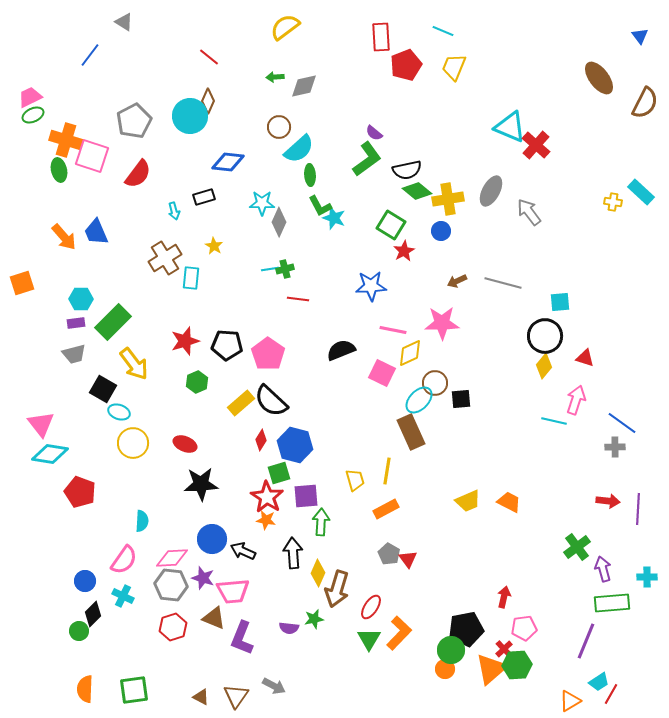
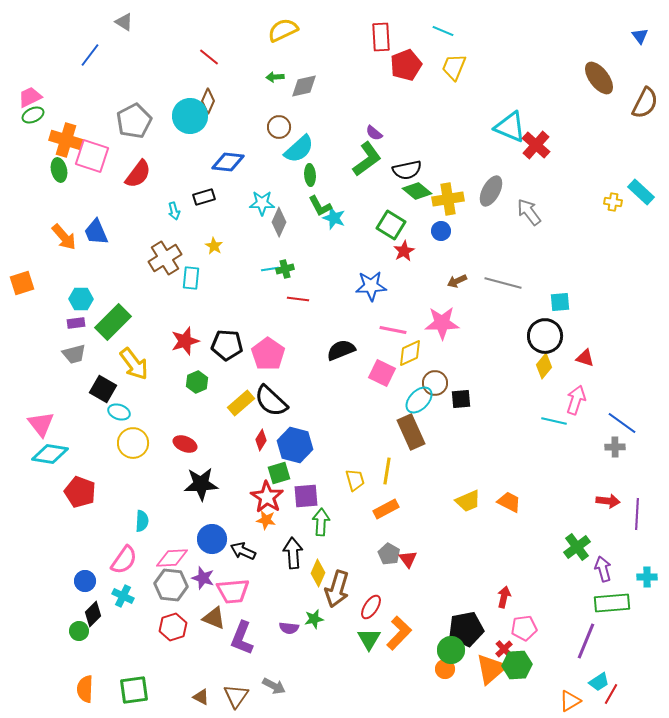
yellow semicircle at (285, 27): moved 2 px left, 3 px down; rotated 12 degrees clockwise
purple line at (638, 509): moved 1 px left, 5 px down
